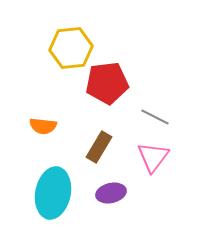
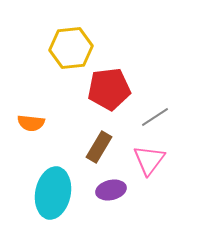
red pentagon: moved 2 px right, 6 px down
gray line: rotated 60 degrees counterclockwise
orange semicircle: moved 12 px left, 3 px up
pink triangle: moved 4 px left, 3 px down
purple ellipse: moved 3 px up
